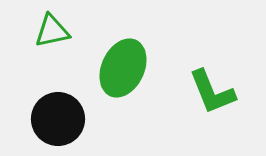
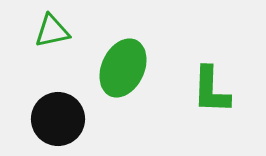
green L-shape: moved 1 px left, 2 px up; rotated 24 degrees clockwise
